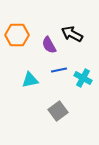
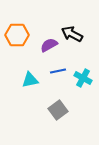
purple semicircle: rotated 90 degrees clockwise
blue line: moved 1 px left, 1 px down
gray square: moved 1 px up
